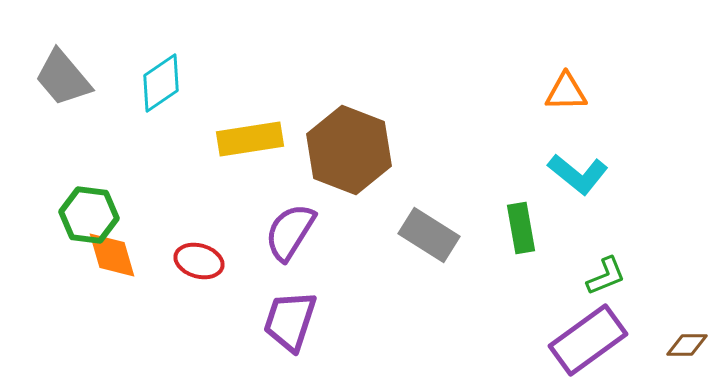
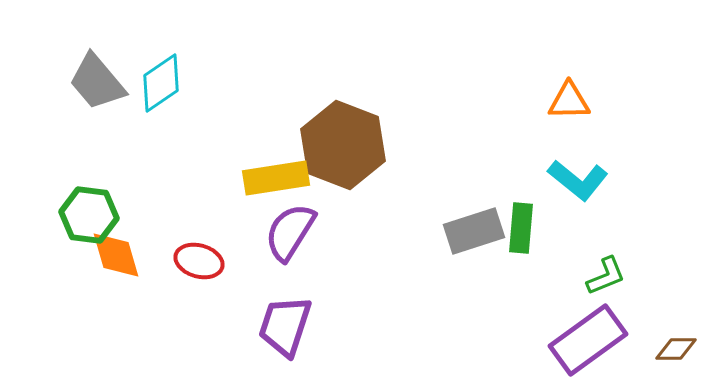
gray trapezoid: moved 34 px right, 4 px down
orange triangle: moved 3 px right, 9 px down
yellow rectangle: moved 26 px right, 39 px down
brown hexagon: moved 6 px left, 5 px up
cyan L-shape: moved 6 px down
green rectangle: rotated 15 degrees clockwise
gray rectangle: moved 45 px right, 4 px up; rotated 50 degrees counterclockwise
orange diamond: moved 4 px right
purple trapezoid: moved 5 px left, 5 px down
brown diamond: moved 11 px left, 4 px down
